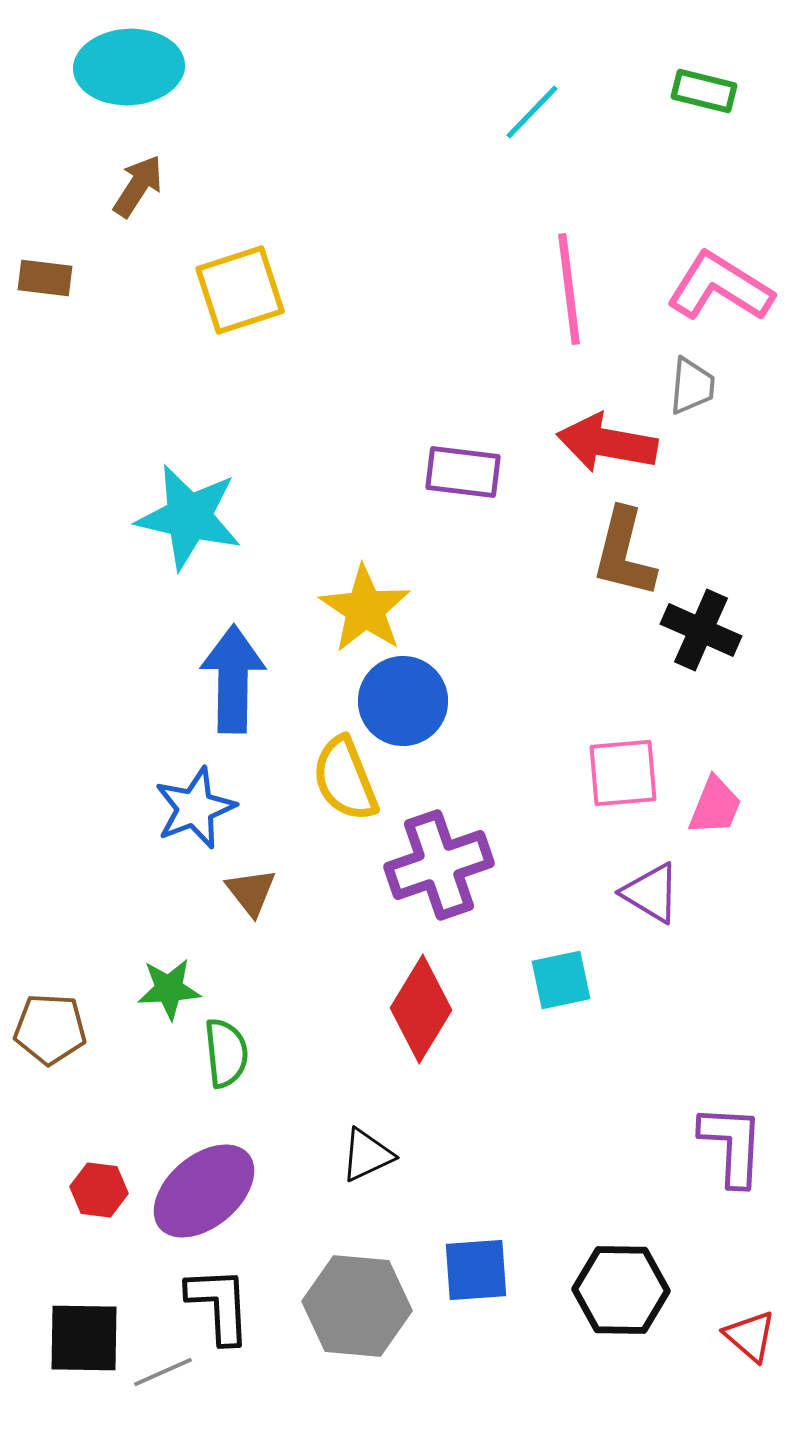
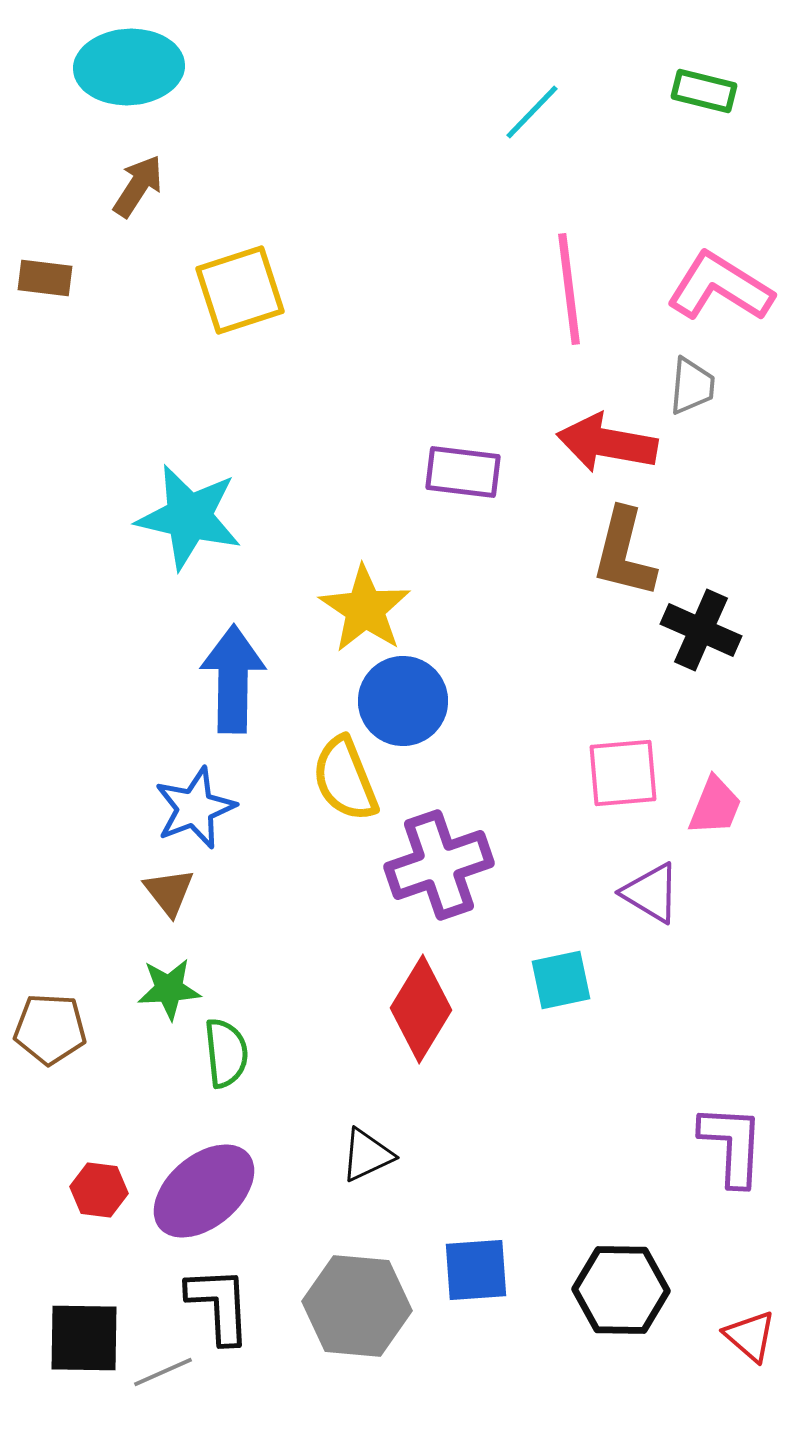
brown triangle: moved 82 px left
